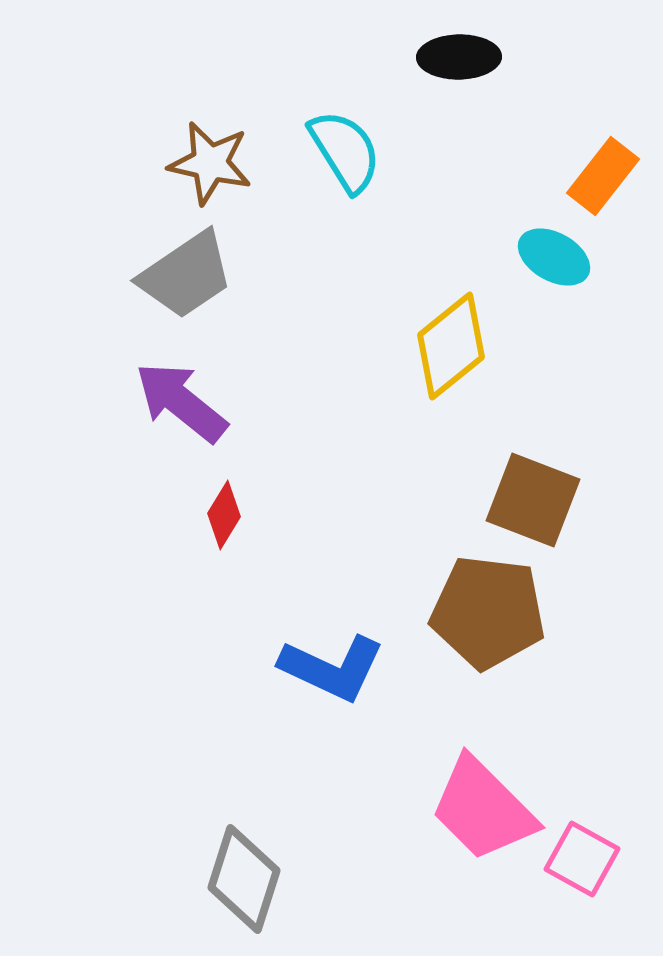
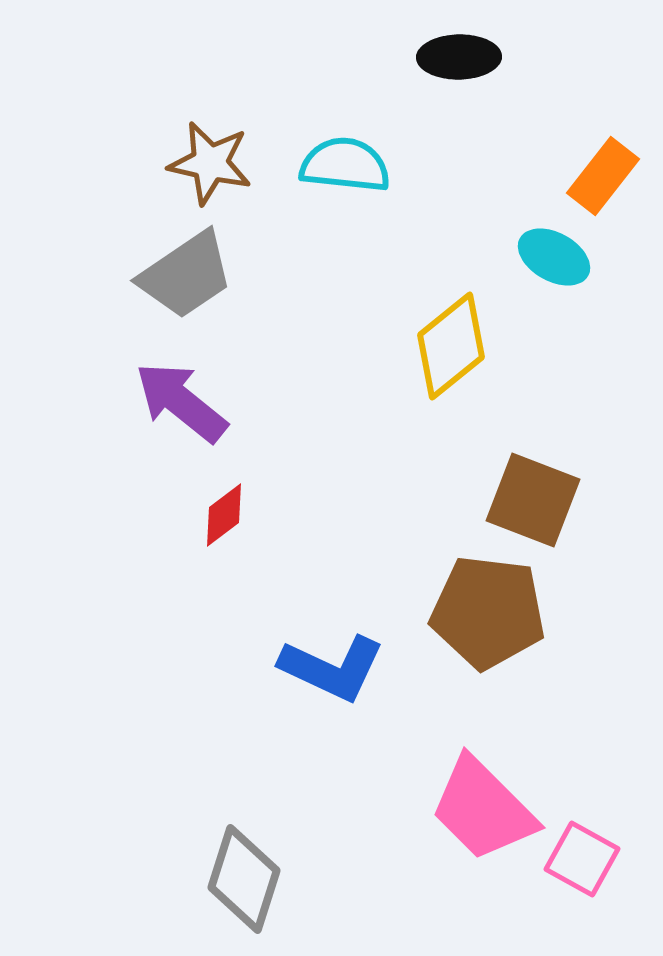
cyan semicircle: moved 14 px down; rotated 52 degrees counterclockwise
red diamond: rotated 22 degrees clockwise
